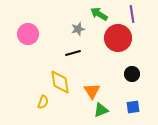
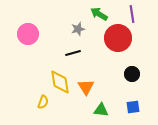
orange triangle: moved 6 px left, 4 px up
green triangle: rotated 28 degrees clockwise
